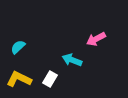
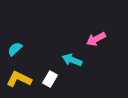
cyan semicircle: moved 3 px left, 2 px down
